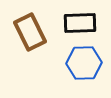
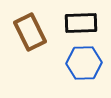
black rectangle: moved 1 px right
